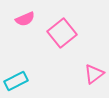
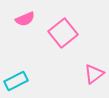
pink square: moved 1 px right
